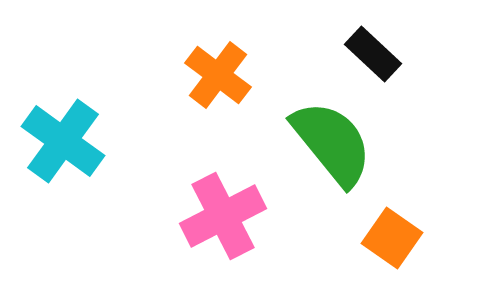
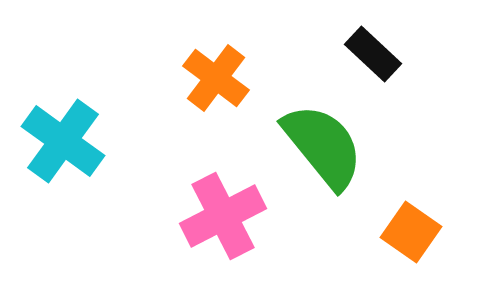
orange cross: moved 2 px left, 3 px down
green semicircle: moved 9 px left, 3 px down
orange square: moved 19 px right, 6 px up
